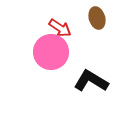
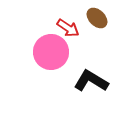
brown ellipse: rotated 30 degrees counterclockwise
red arrow: moved 8 px right
